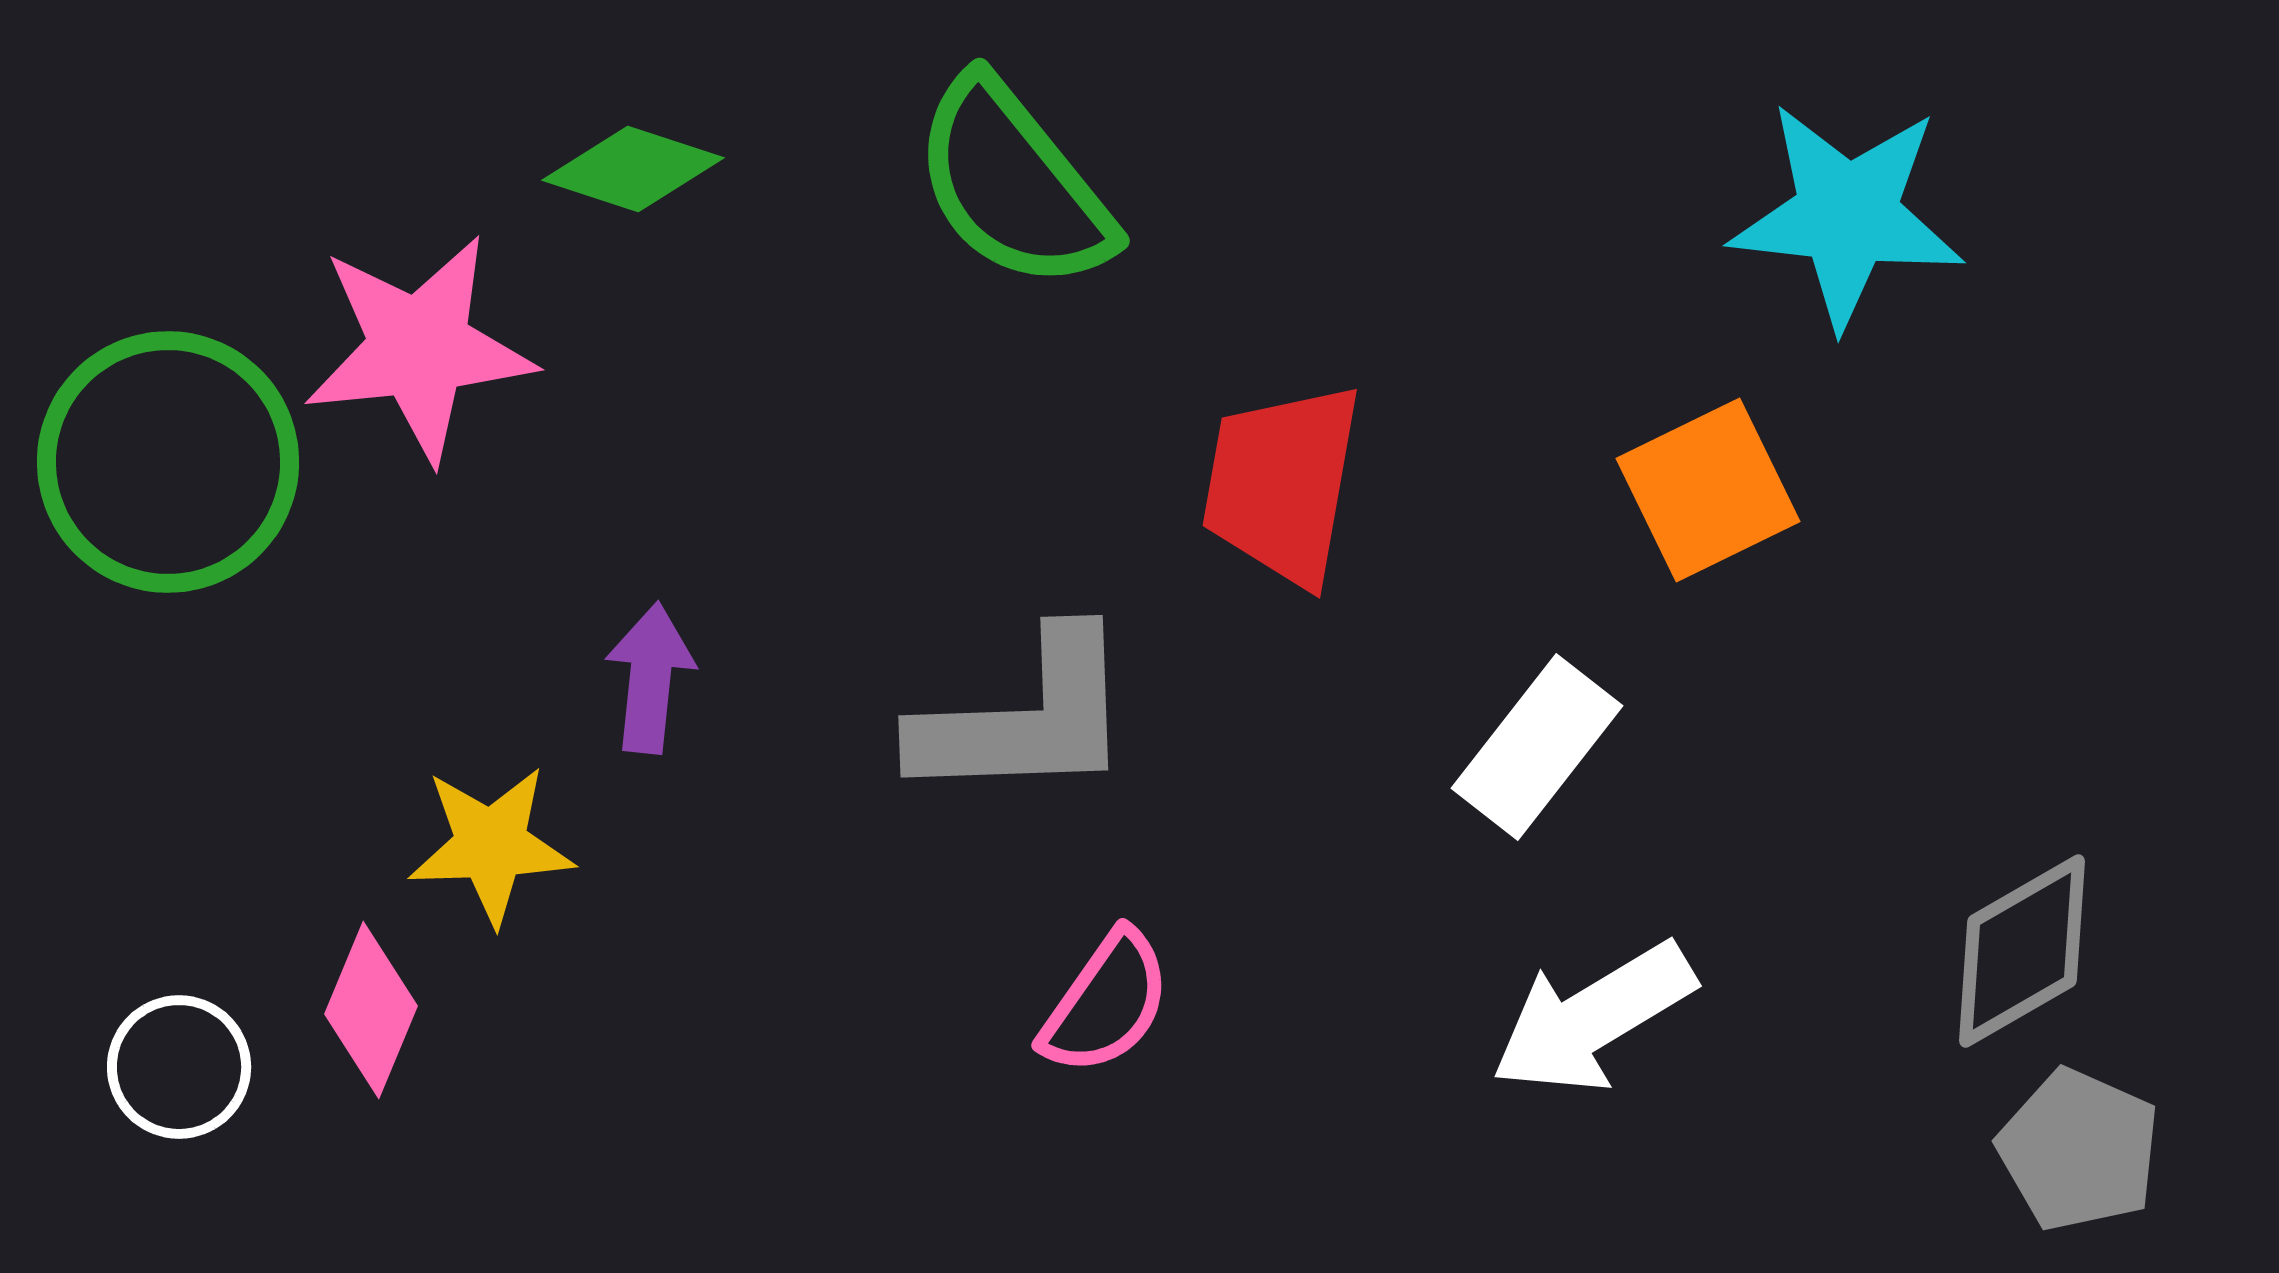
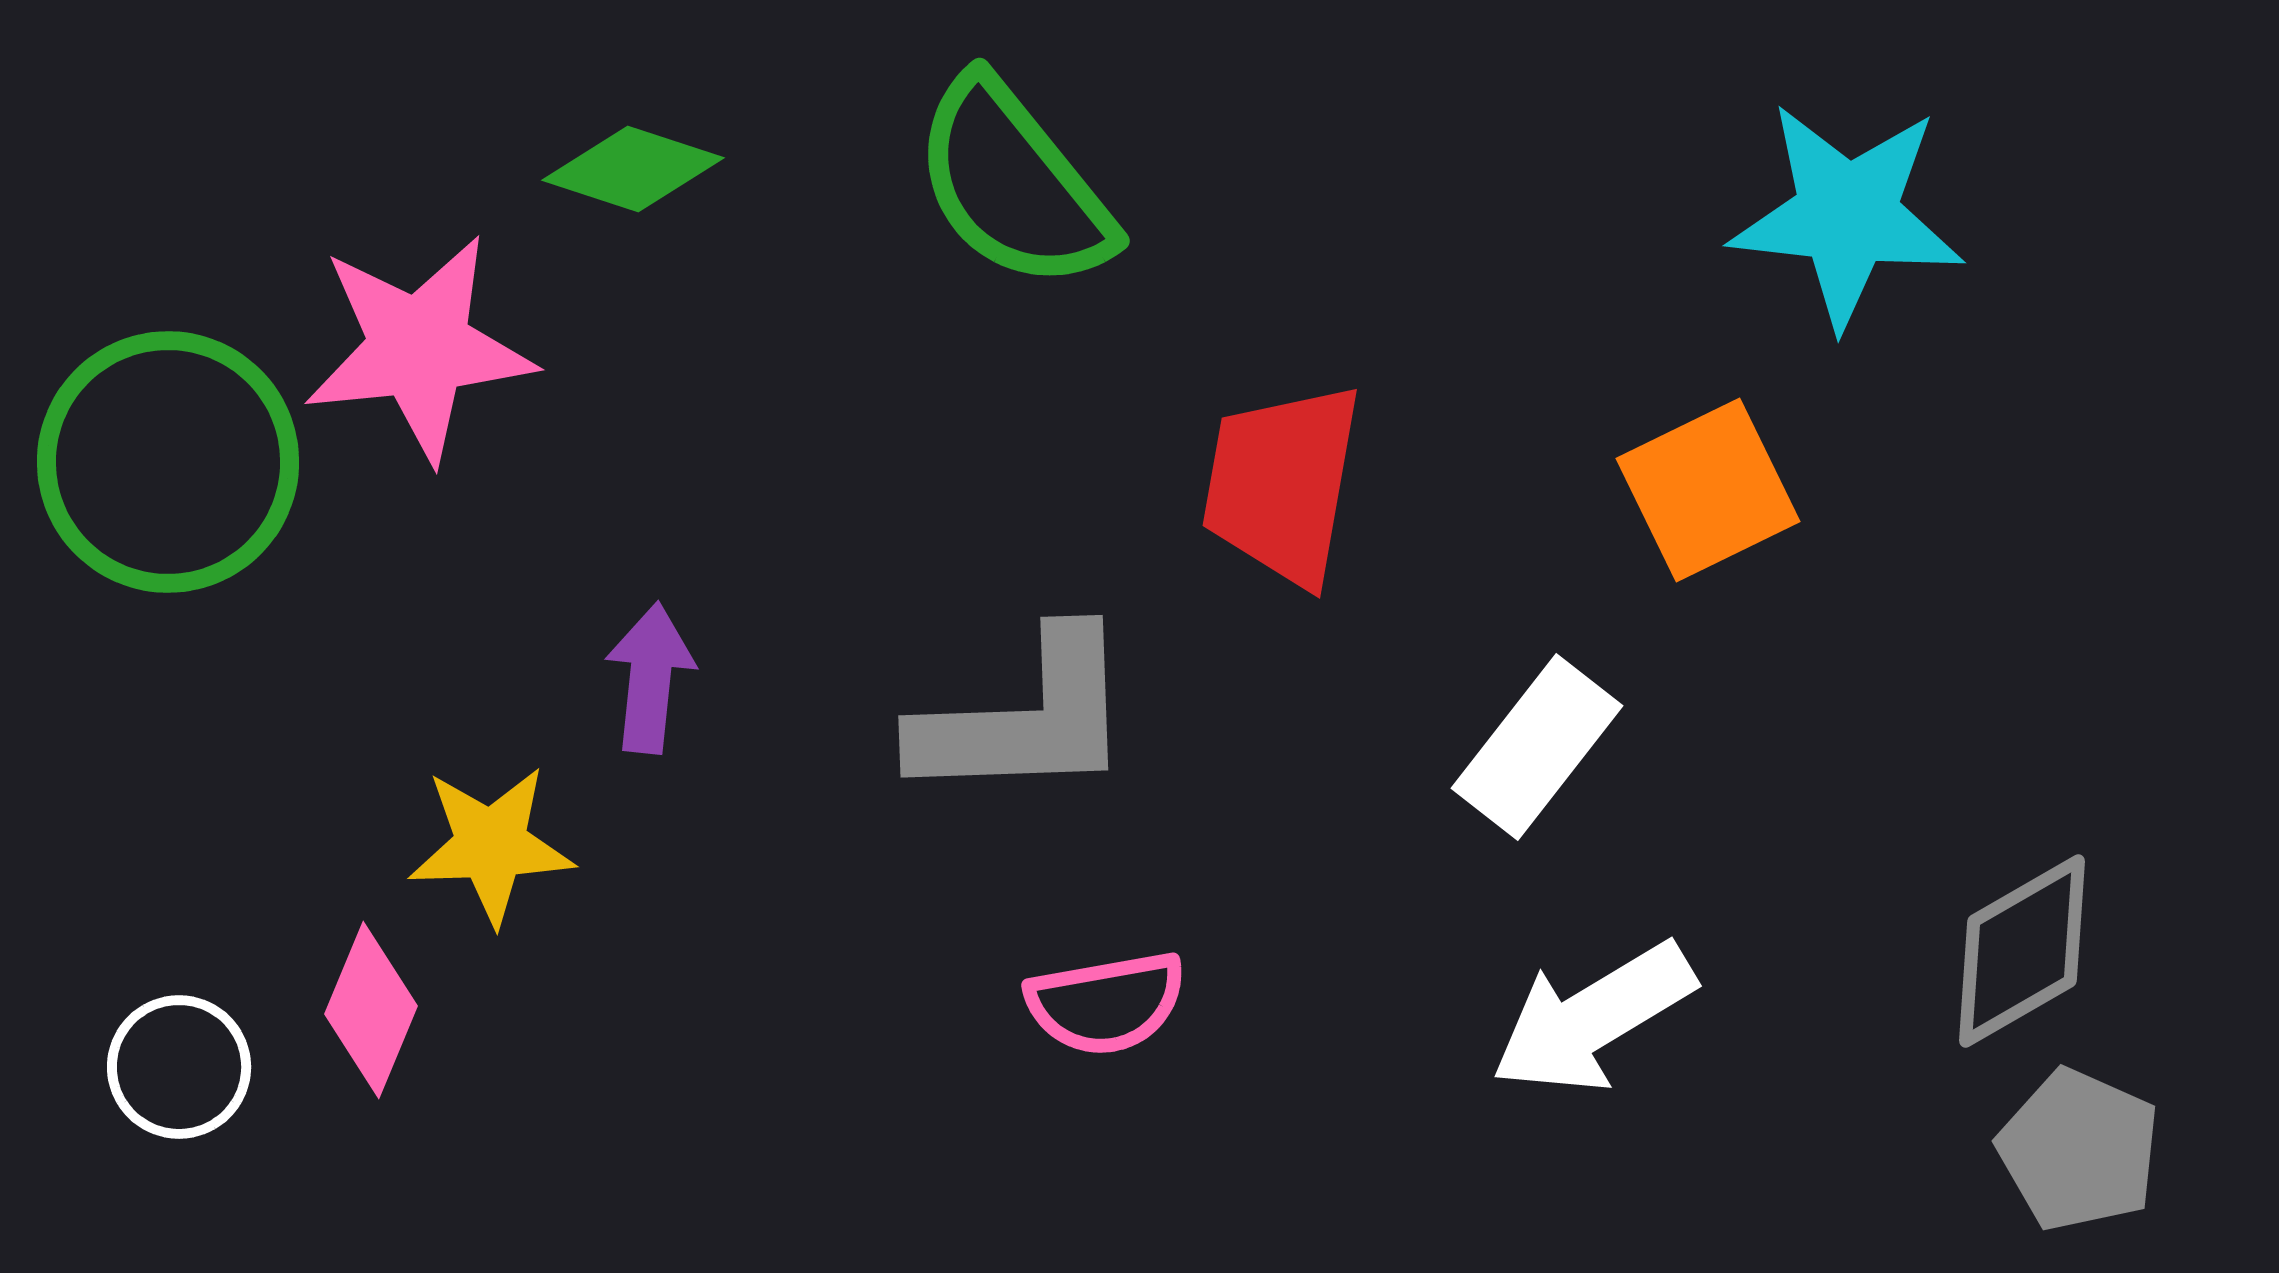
pink semicircle: rotated 45 degrees clockwise
